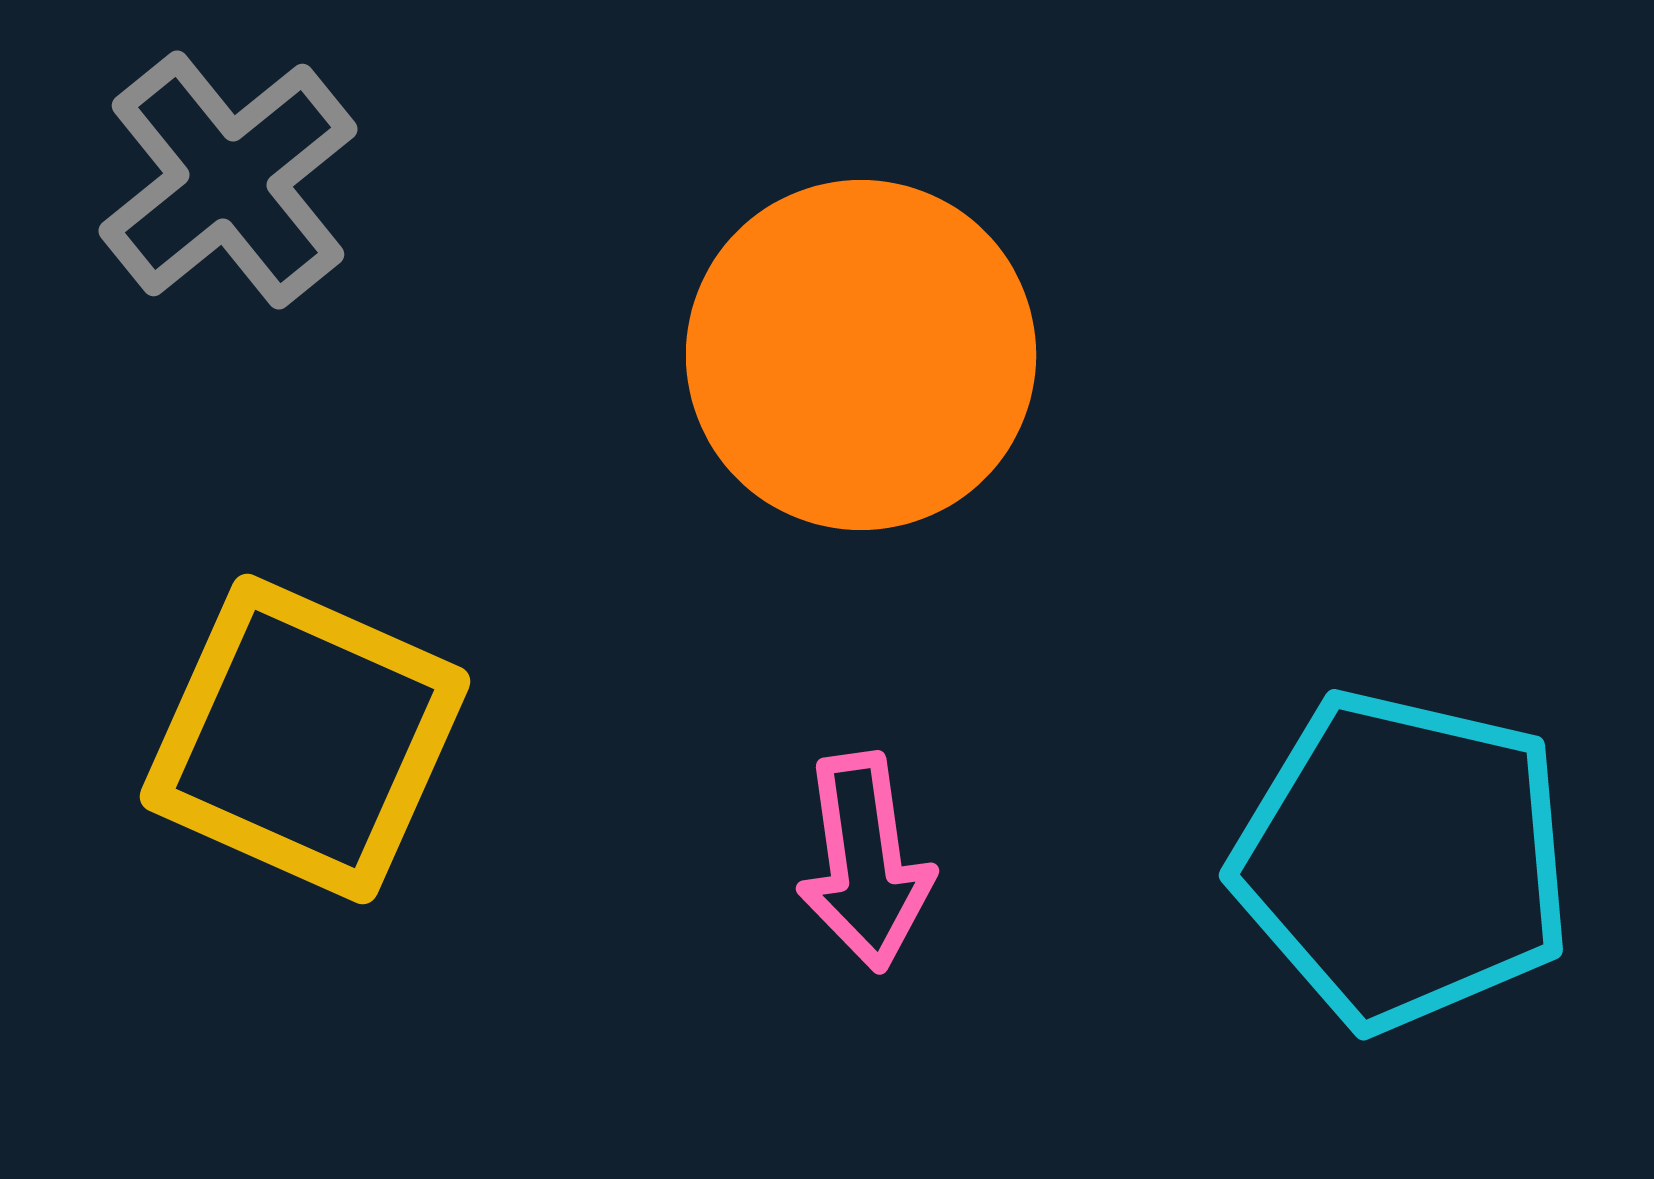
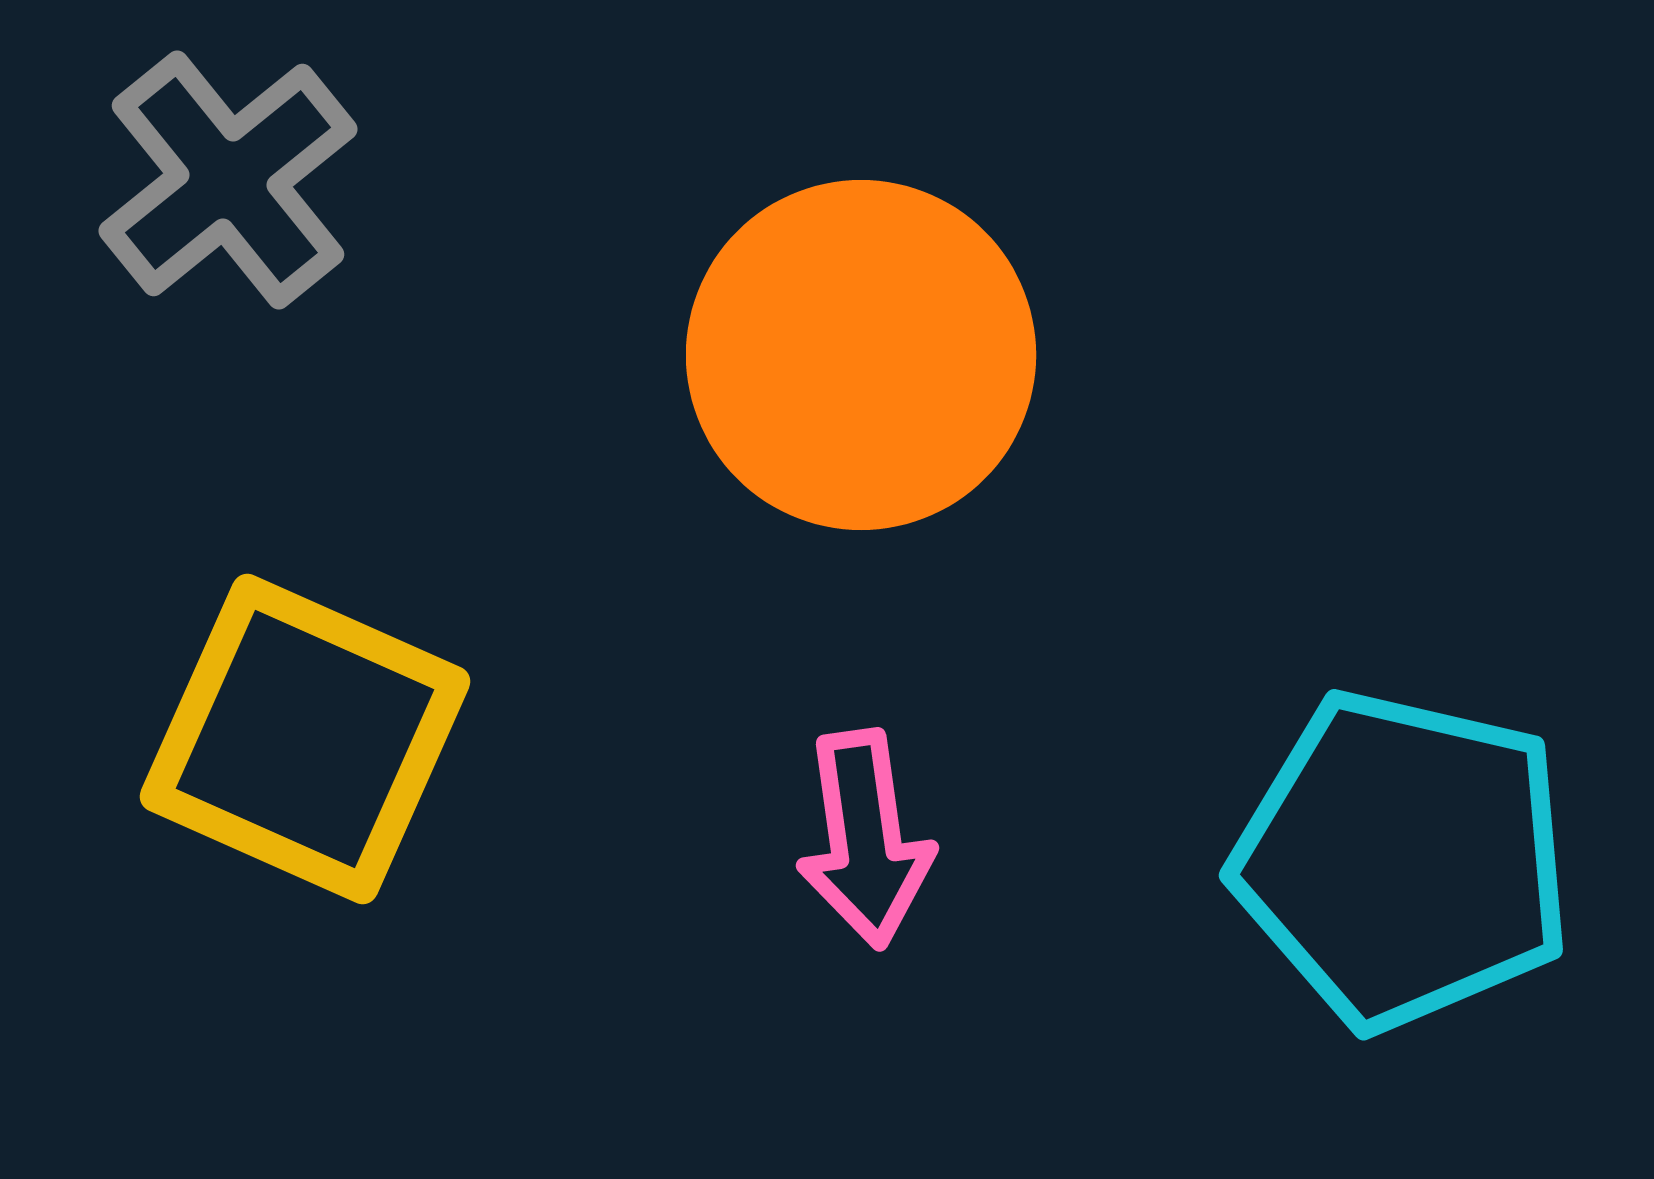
pink arrow: moved 23 px up
